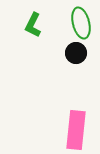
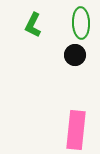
green ellipse: rotated 12 degrees clockwise
black circle: moved 1 px left, 2 px down
